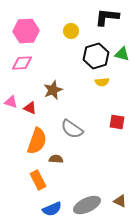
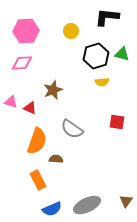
brown triangle: moved 6 px right; rotated 40 degrees clockwise
